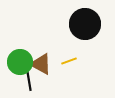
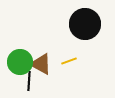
black line: rotated 12 degrees clockwise
